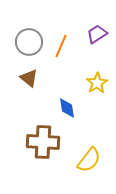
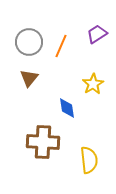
brown triangle: rotated 30 degrees clockwise
yellow star: moved 4 px left, 1 px down
yellow semicircle: rotated 44 degrees counterclockwise
